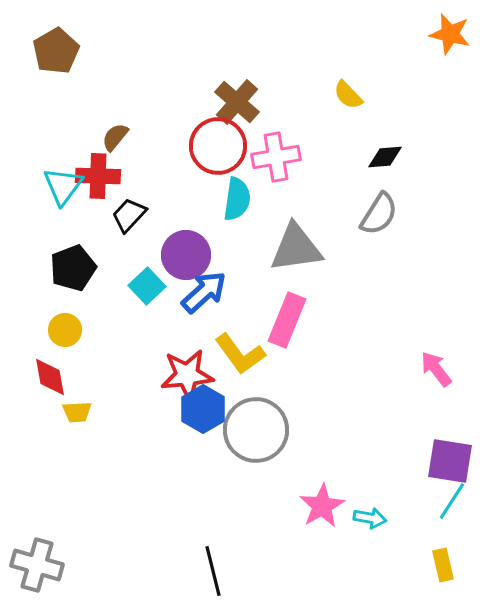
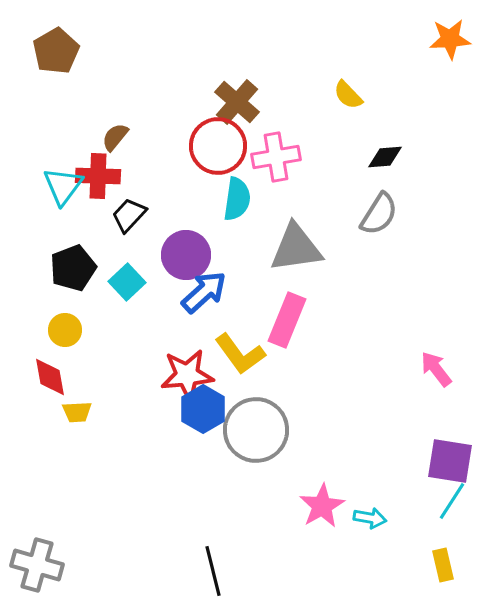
orange star: moved 5 px down; rotated 18 degrees counterclockwise
cyan square: moved 20 px left, 4 px up
